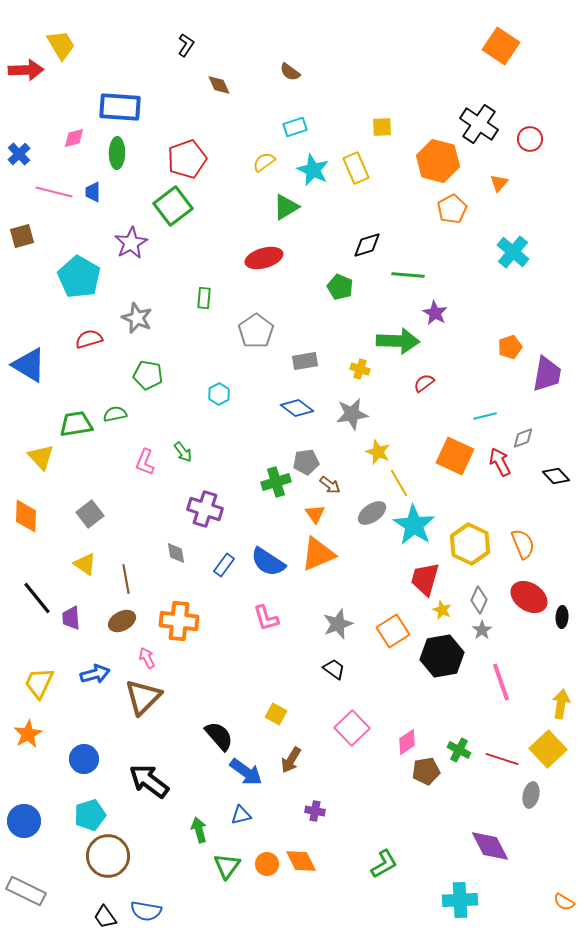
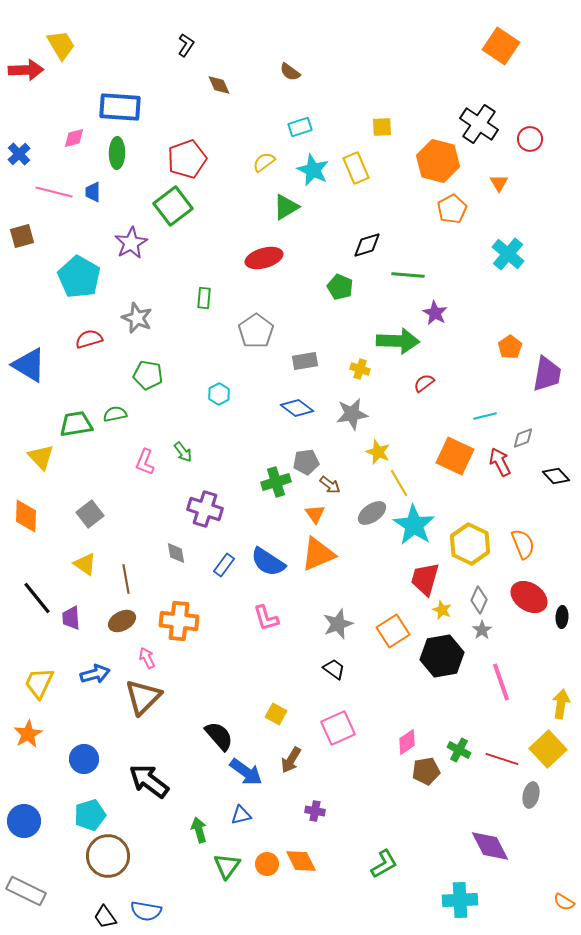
cyan rectangle at (295, 127): moved 5 px right
orange triangle at (499, 183): rotated 12 degrees counterclockwise
cyan cross at (513, 252): moved 5 px left, 2 px down
orange pentagon at (510, 347): rotated 15 degrees counterclockwise
pink square at (352, 728): moved 14 px left; rotated 20 degrees clockwise
